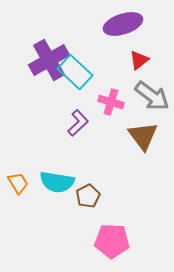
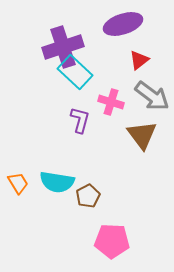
purple cross: moved 14 px right, 13 px up; rotated 12 degrees clockwise
purple L-shape: moved 2 px right, 3 px up; rotated 32 degrees counterclockwise
brown triangle: moved 1 px left, 1 px up
